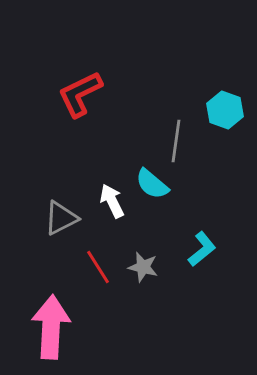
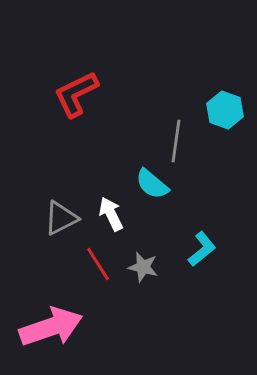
red L-shape: moved 4 px left
white arrow: moved 1 px left, 13 px down
red line: moved 3 px up
pink arrow: rotated 68 degrees clockwise
